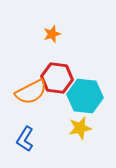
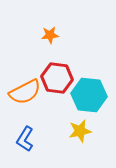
orange star: moved 2 px left, 1 px down; rotated 12 degrees clockwise
orange semicircle: moved 6 px left
cyan hexagon: moved 4 px right, 1 px up
yellow star: moved 3 px down
